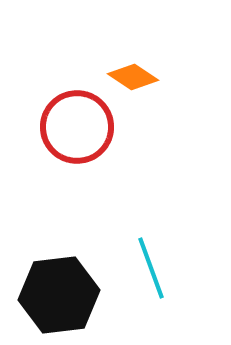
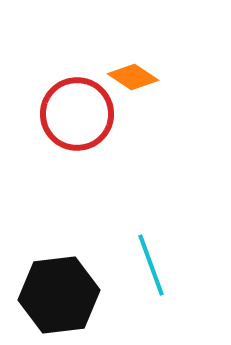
red circle: moved 13 px up
cyan line: moved 3 px up
